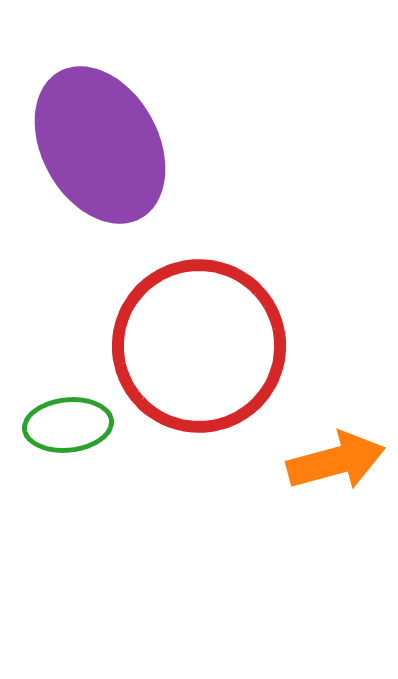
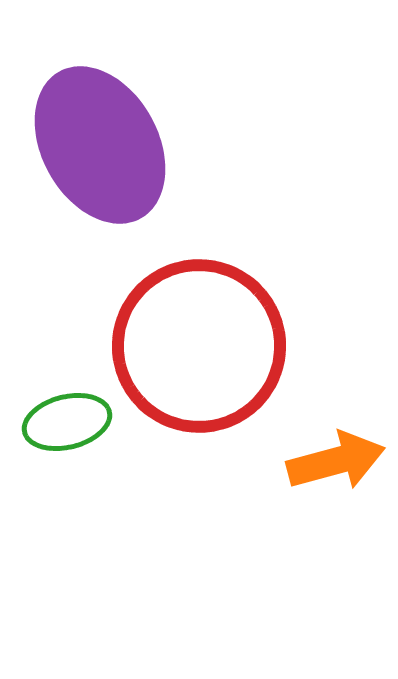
green ellipse: moved 1 px left, 3 px up; rotated 8 degrees counterclockwise
